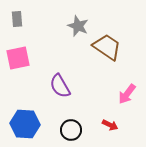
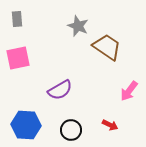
purple semicircle: moved 4 px down; rotated 90 degrees counterclockwise
pink arrow: moved 2 px right, 3 px up
blue hexagon: moved 1 px right, 1 px down
